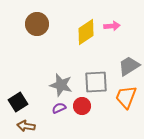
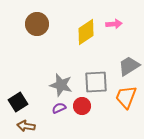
pink arrow: moved 2 px right, 2 px up
